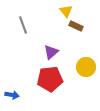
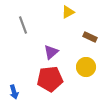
yellow triangle: moved 2 px right, 1 px down; rotated 40 degrees clockwise
brown rectangle: moved 14 px right, 11 px down
blue arrow: moved 2 px right, 3 px up; rotated 64 degrees clockwise
